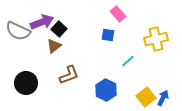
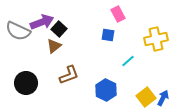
pink rectangle: rotated 14 degrees clockwise
